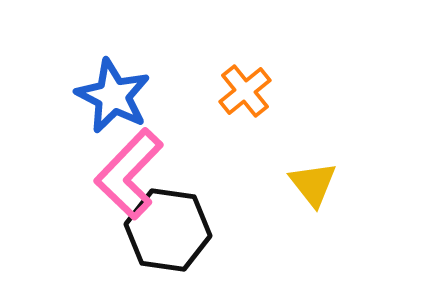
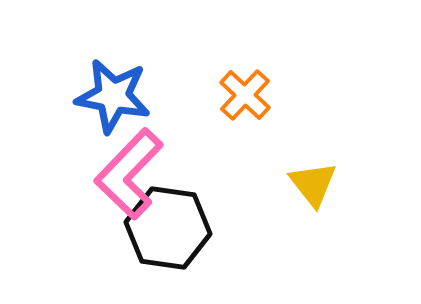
orange cross: moved 4 px down; rotated 8 degrees counterclockwise
blue star: rotated 16 degrees counterclockwise
black hexagon: moved 2 px up
